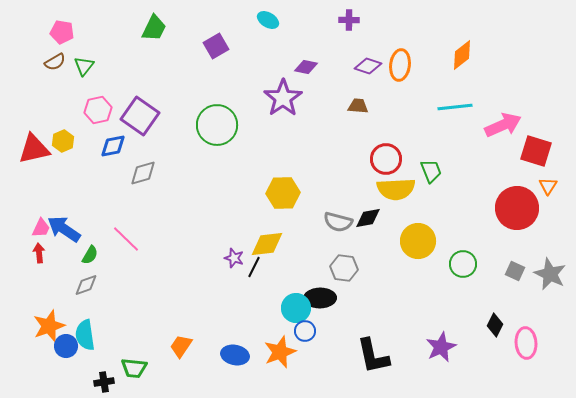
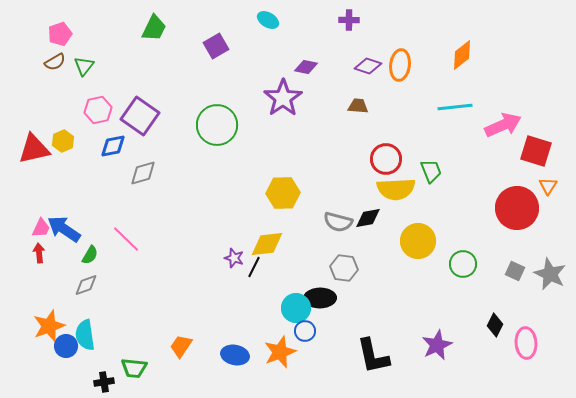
pink pentagon at (62, 32): moved 2 px left, 2 px down; rotated 30 degrees counterclockwise
purple star at (441, 347): moved 4 px left, 2 px up
